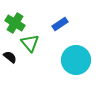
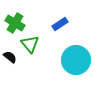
green triangle: moved 1 px down
